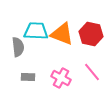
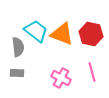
cyan trapezoid: rotated 35 degrees clockwise
pink line: rotated 24 degrees clockwise
gray rectangle: moved 11 px left, 4 px up
